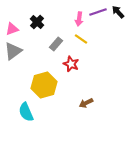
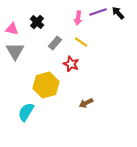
black arrow: moved 1 px down
pink arrow: moved 1 px left, 1 px up
pink triangle: rotated 32 degrees clockwise
yellow line: moved 3 px down
gray rectangle: moved 1 px left, 1 px up
gray triangle: moved 2 px right; rotated 24 degrees counterclockwise
yellow hexagon: moved 2 px right
cyan semicircle: rotated 54 degrees clockwise
